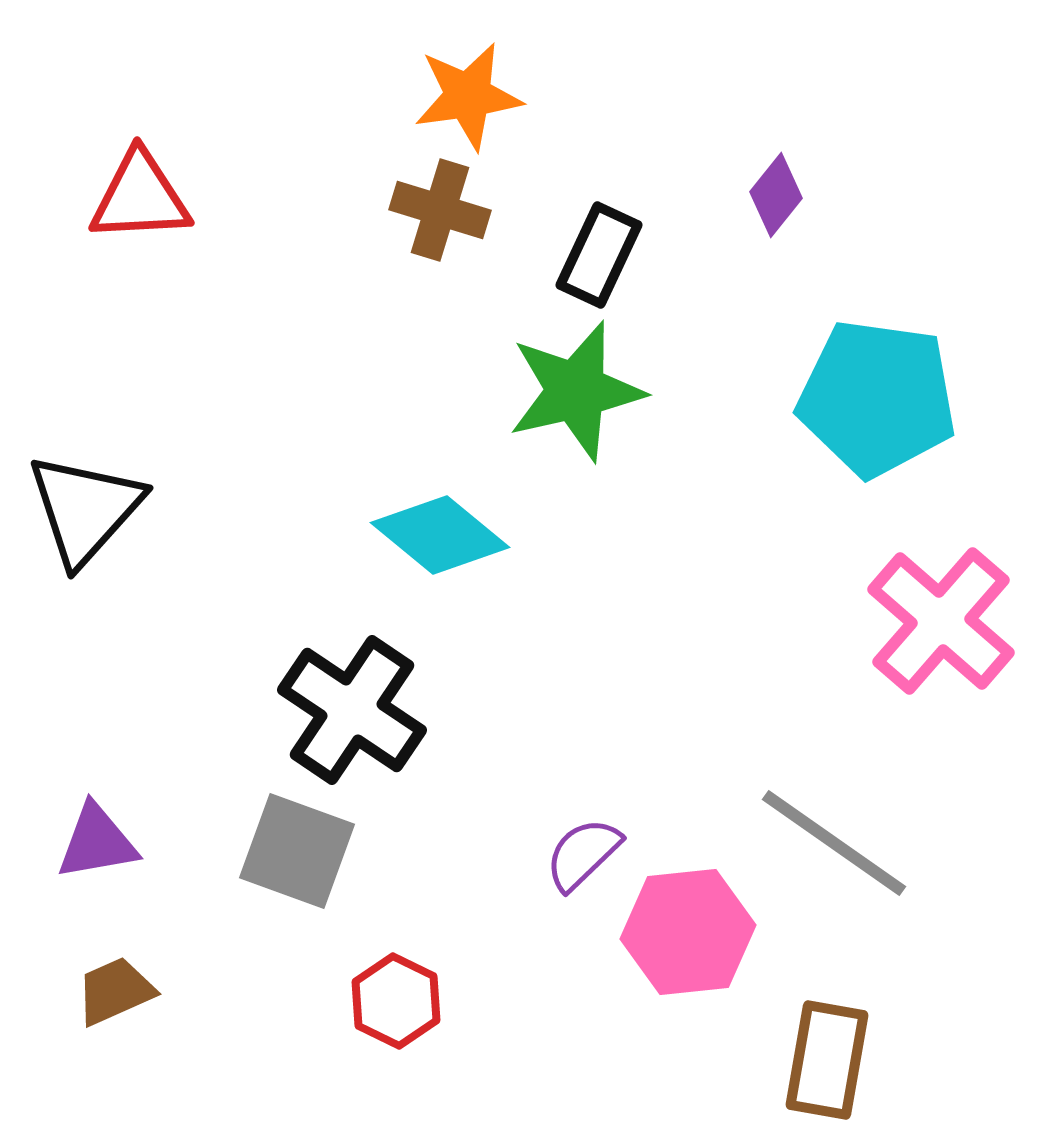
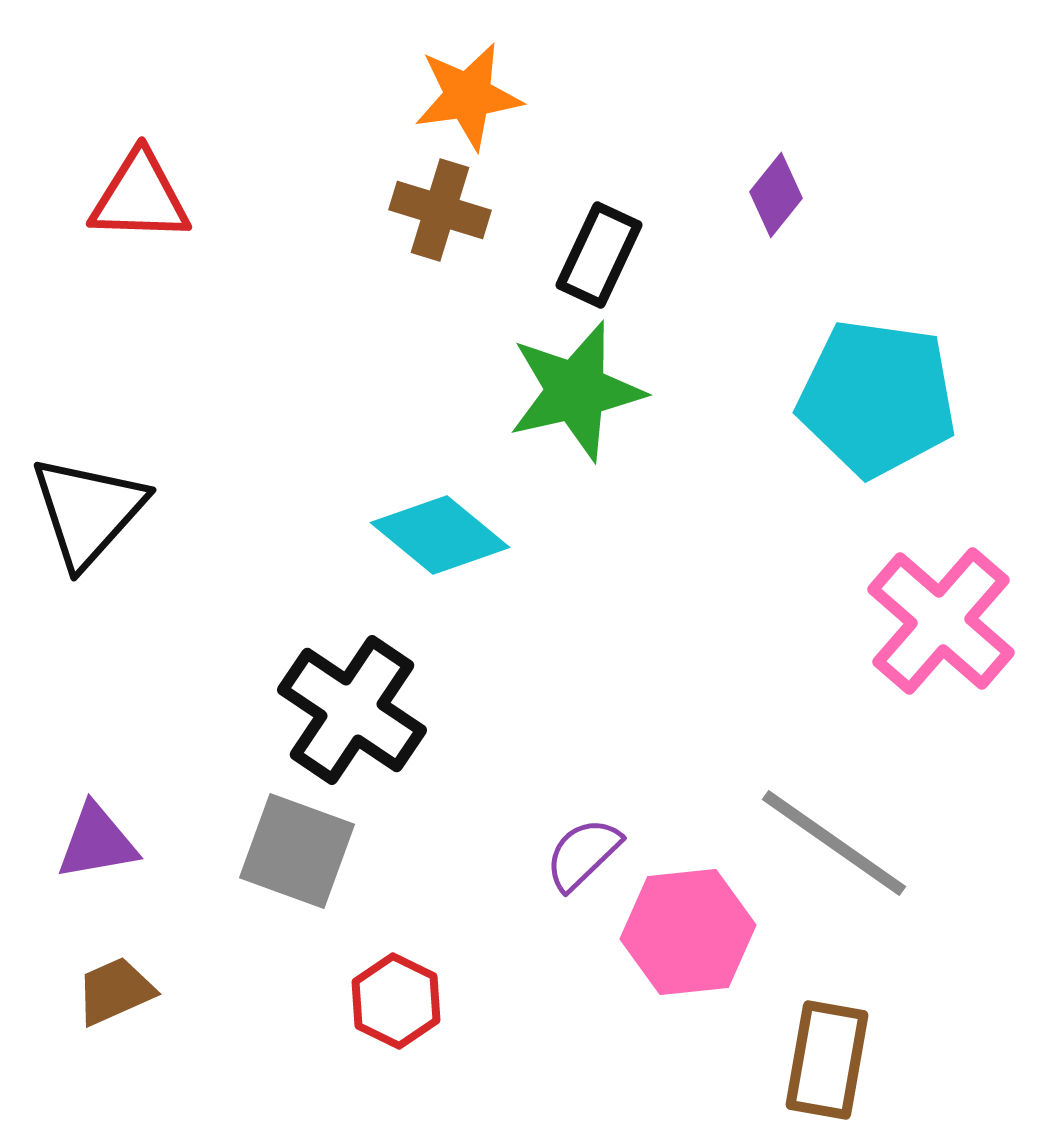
red triangle: rotated 5 degrees clockwise
black triangle: moved 3 px right, 2 px down
